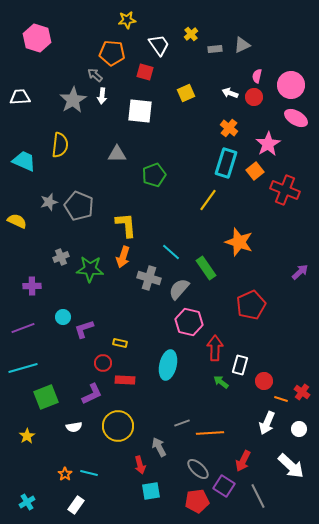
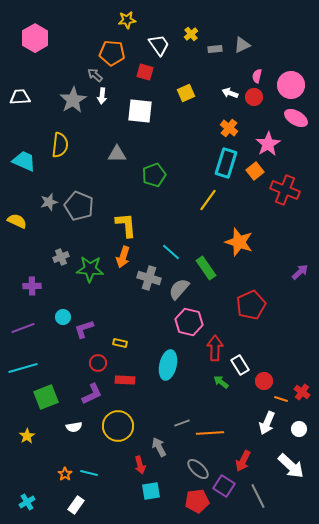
pink hexagon at (37, 38): moved 2 px left; rotated 12 degrees clockwise
red circle at (103, 363): moved 5 px left
white rectangle at (240, 365): rotated 48 degrees counterclockwise
